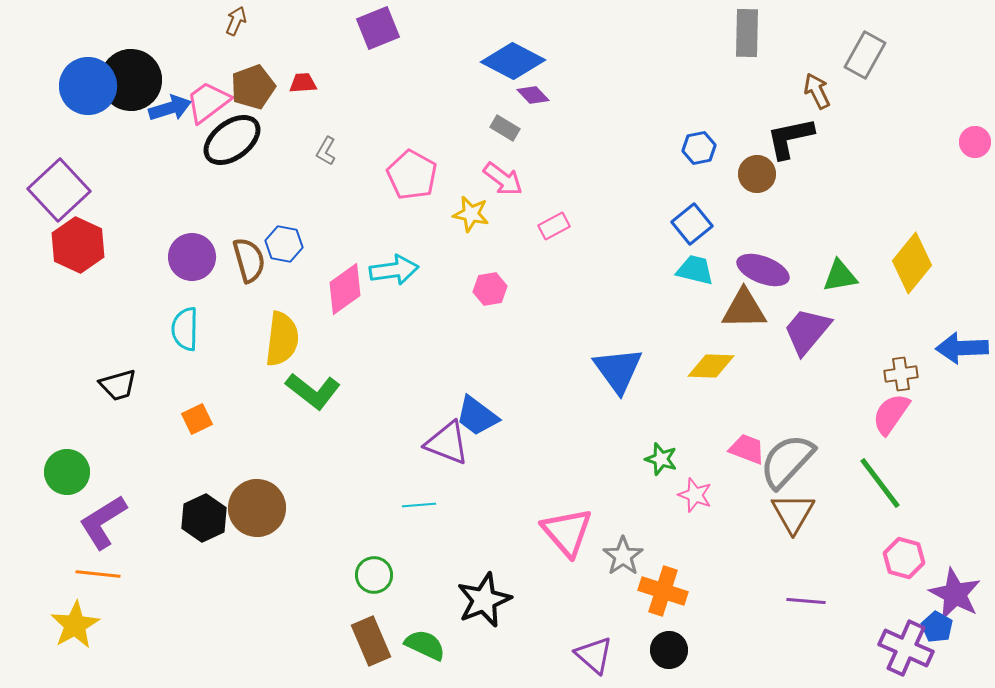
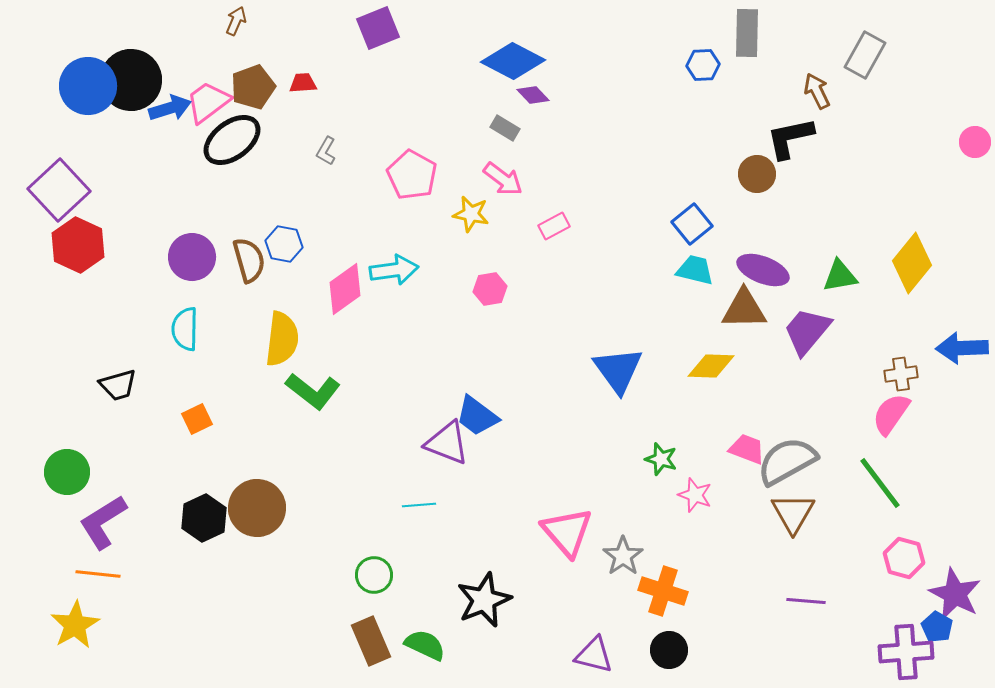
blue hexagon at (699, 148): moved 4 px right, 83 px up; rotated 8 degrees clockwise
gray semicircle at (787, 461): rotated 18 degrees clockwise
purple cross at (906, 648): moved 4 px down; rotated 28 degrees counterclockwise
purple triangle at (594, 655): rotated 27 degrees counterclockwise
